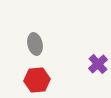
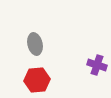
purple cross: moved 1 px left, 1 px down; rotated 30 degrees counterclockwise
